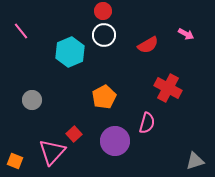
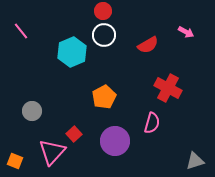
pink arrow: moved 2 px up
cyan hexagon: moved 2 px right
gray circle: moved 11 px down
pink semicircle: moved 5 px right
